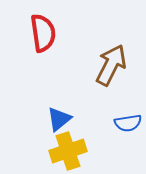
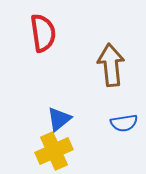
brown arrow: rotated 33 degrees counterclockwise
blue semicircle: moved 4 px left
yellow cross: moved 14 px left; rotated 6 degrees counterclockwise
